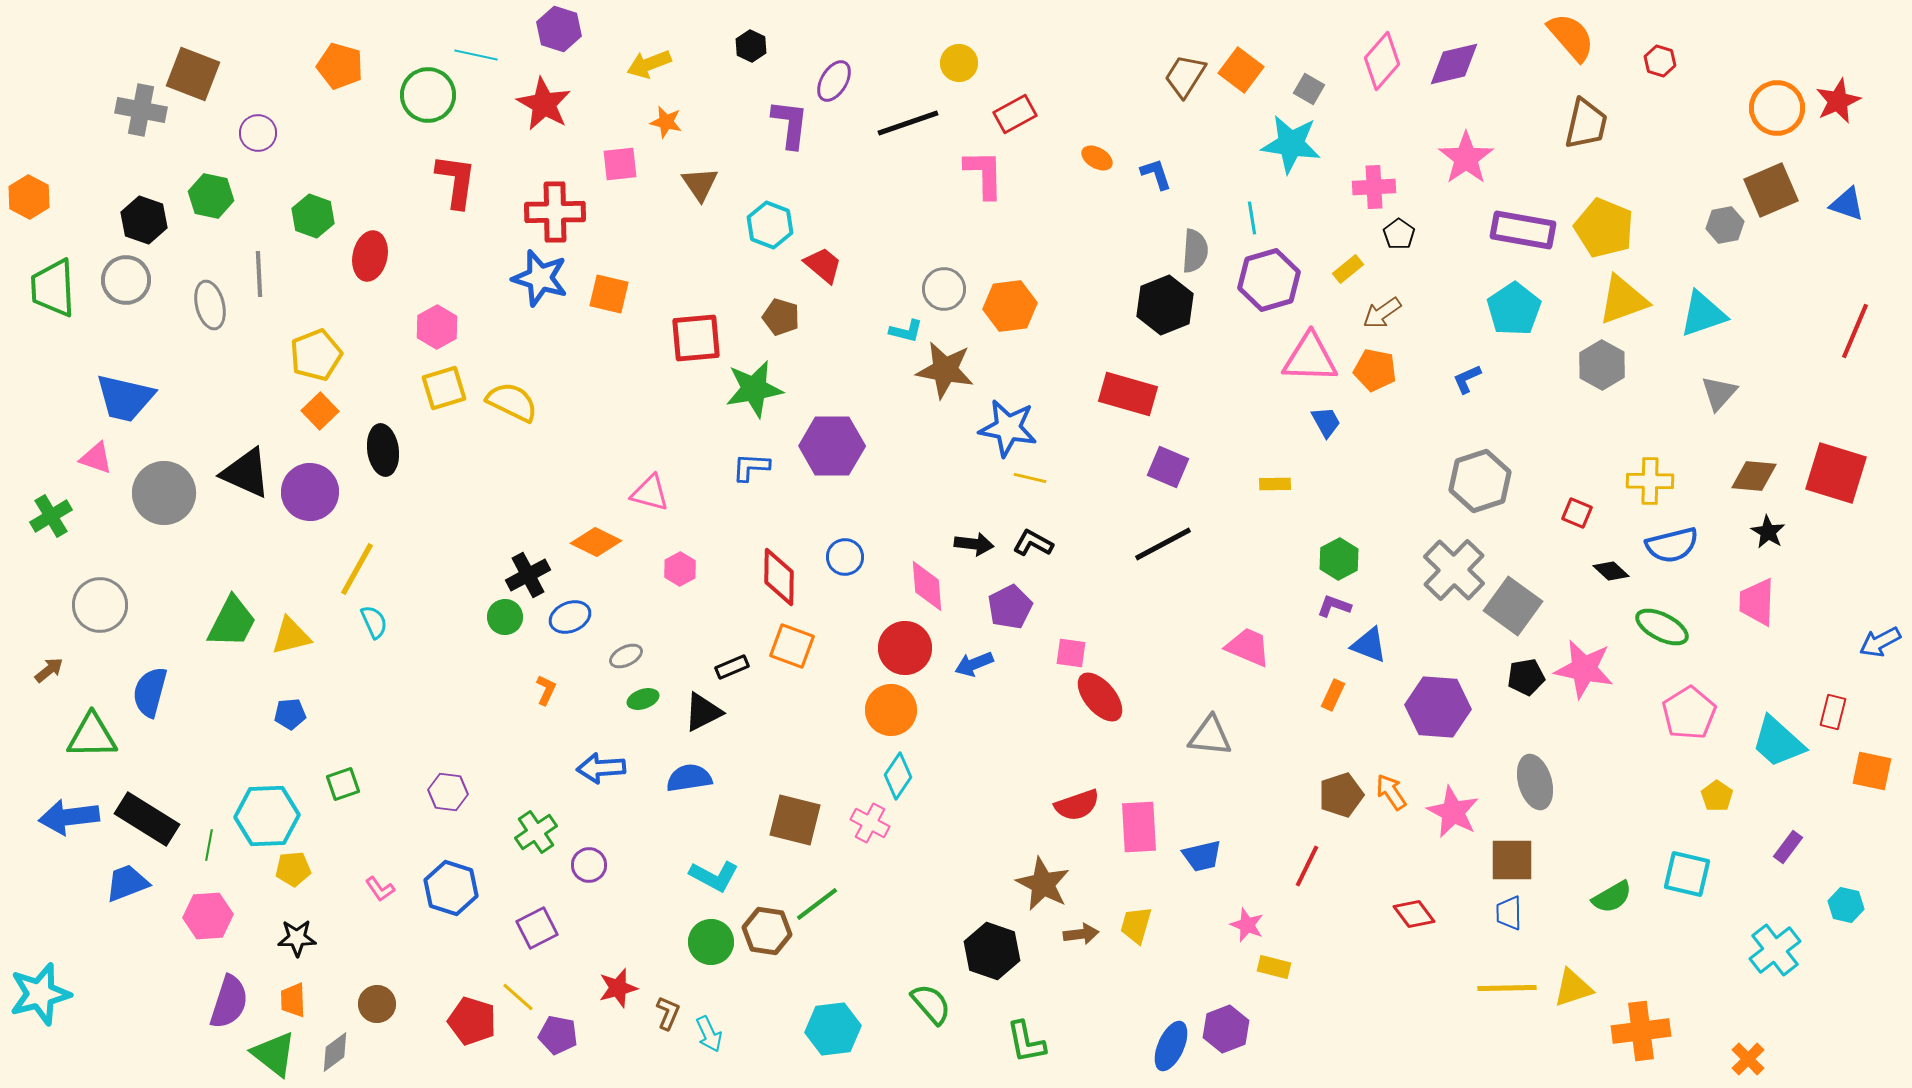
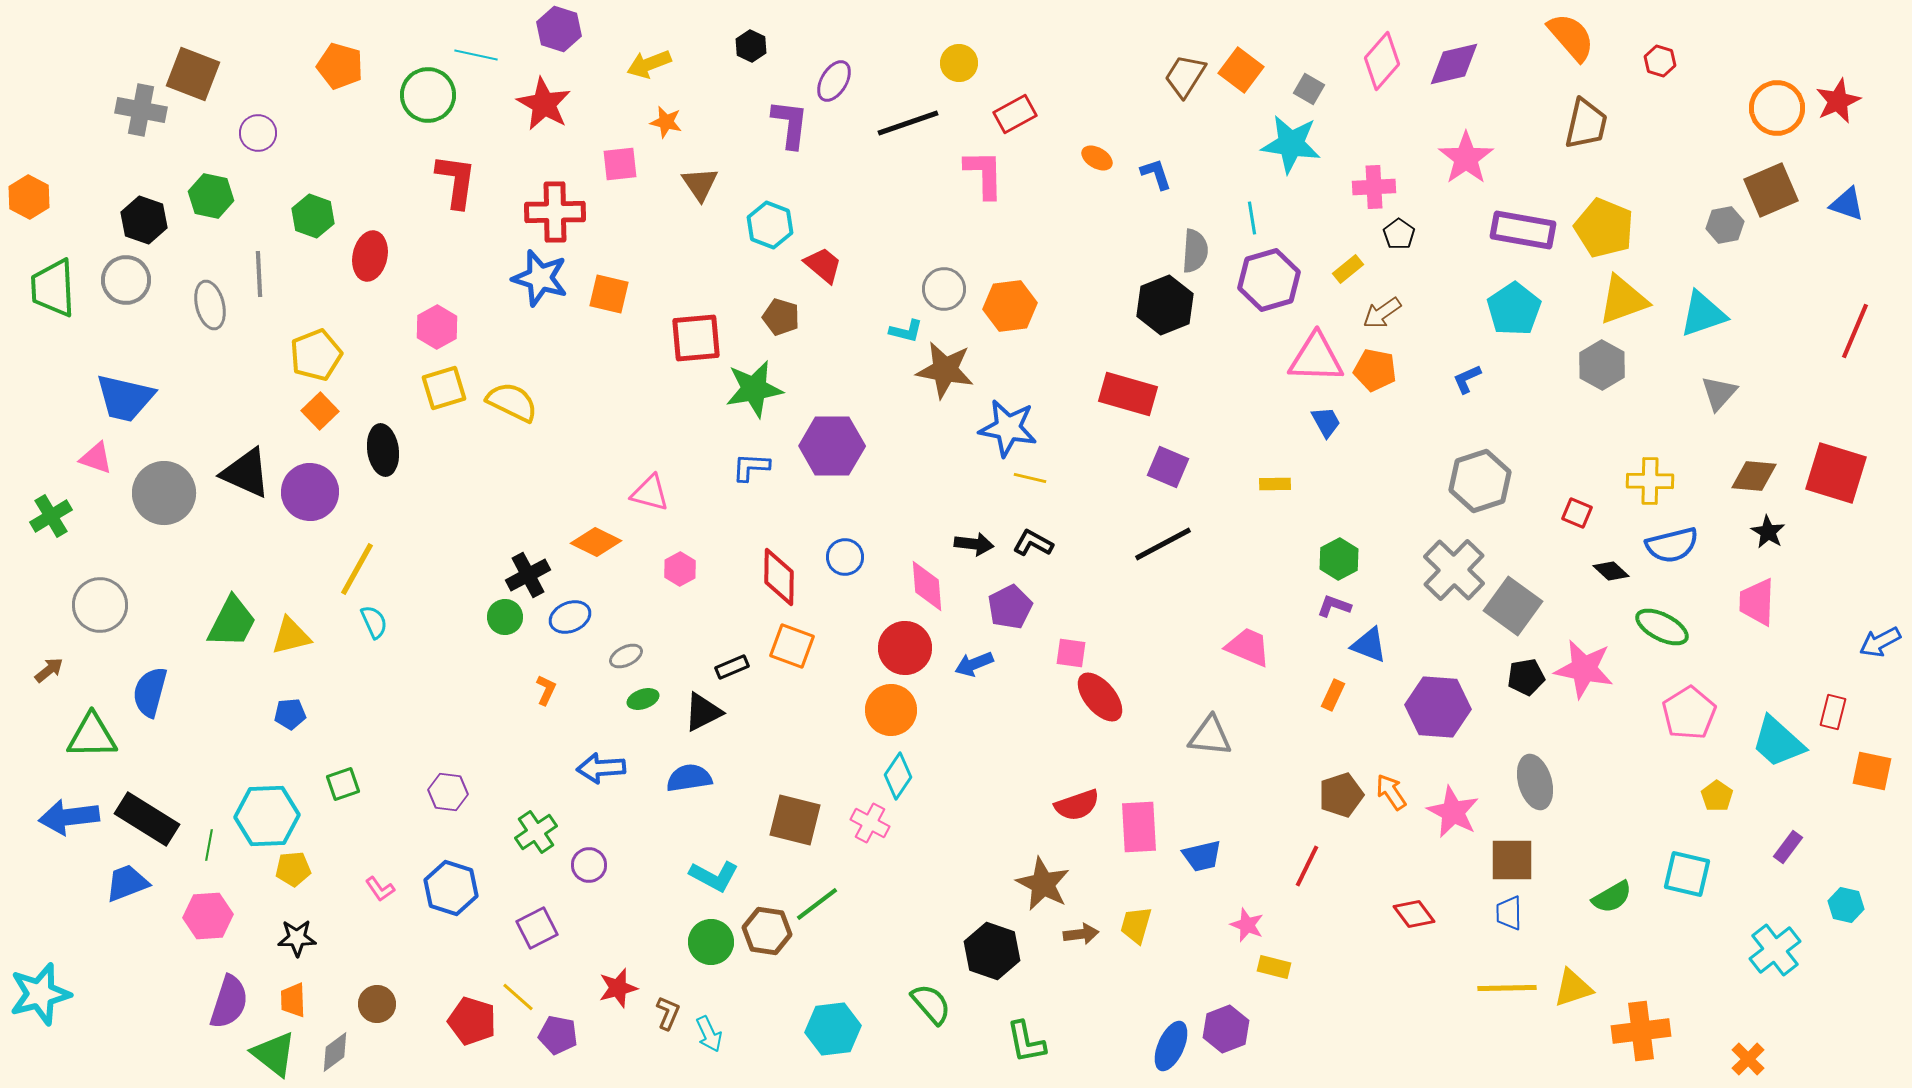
pink triangle at (1310, 358): moved 6 px right
